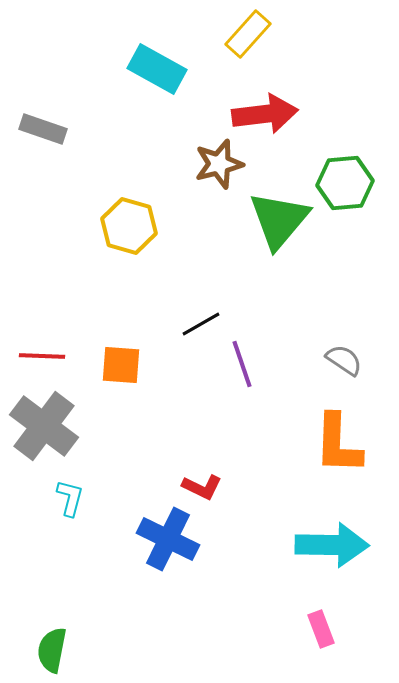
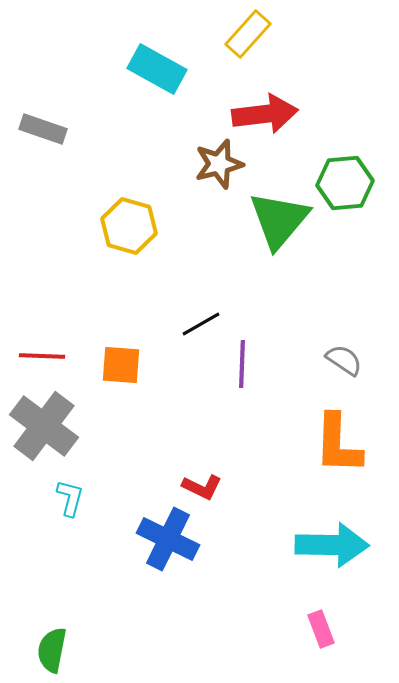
purple line: rotated 21 degrees clockwise
